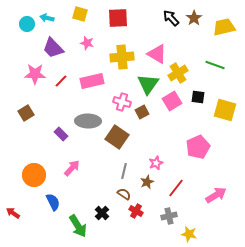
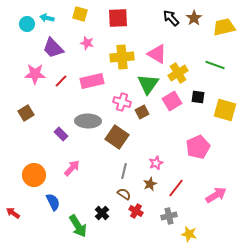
brown star at (147, 182): moved 3 px right, 2 px down
